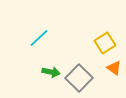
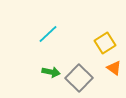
cyan line: moved 9 px right, 4 px up
